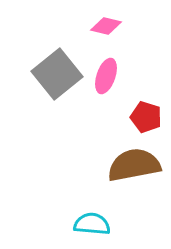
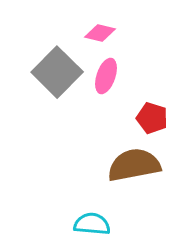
pink diamond: moved 6 px left, 7 px down
gray square: moved 2 px up; rotated 6 degrees counterclockwise
red pentagon: moved 6 px right, 1 px down
